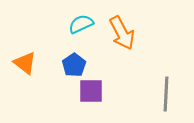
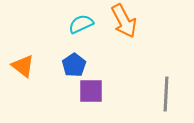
orange arrow: moved 2 px right, 12 px up
orange triangle: moved 2 px left, 3 px down
